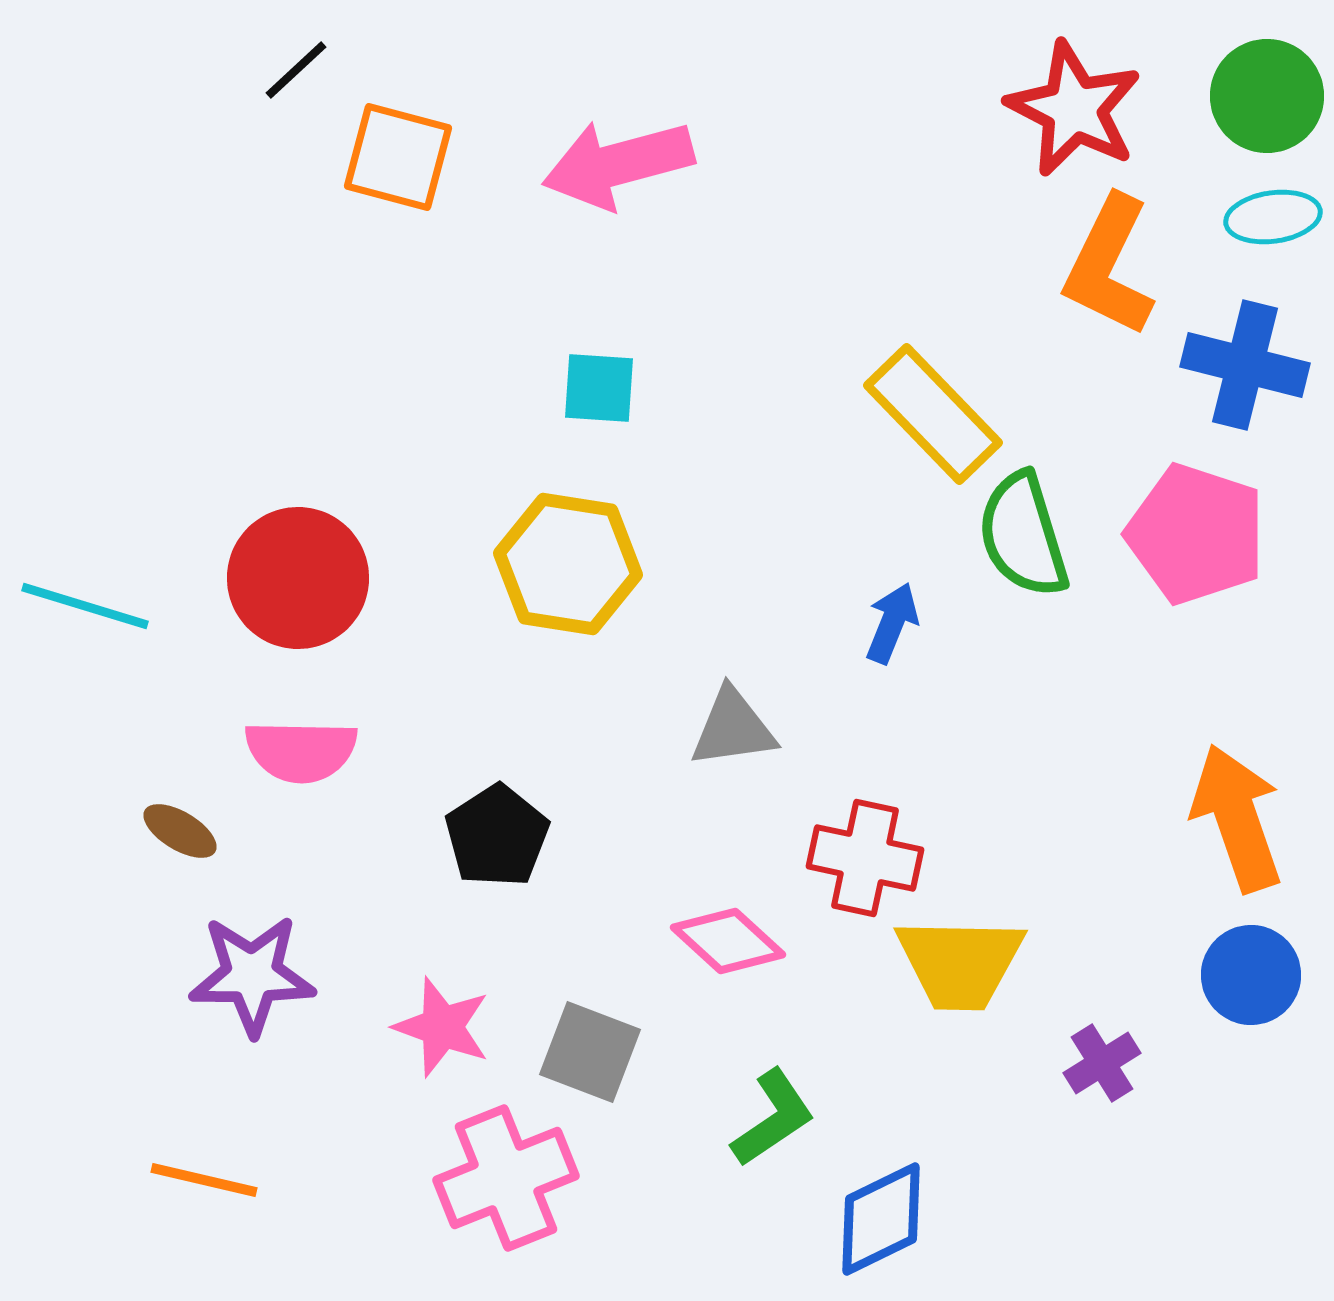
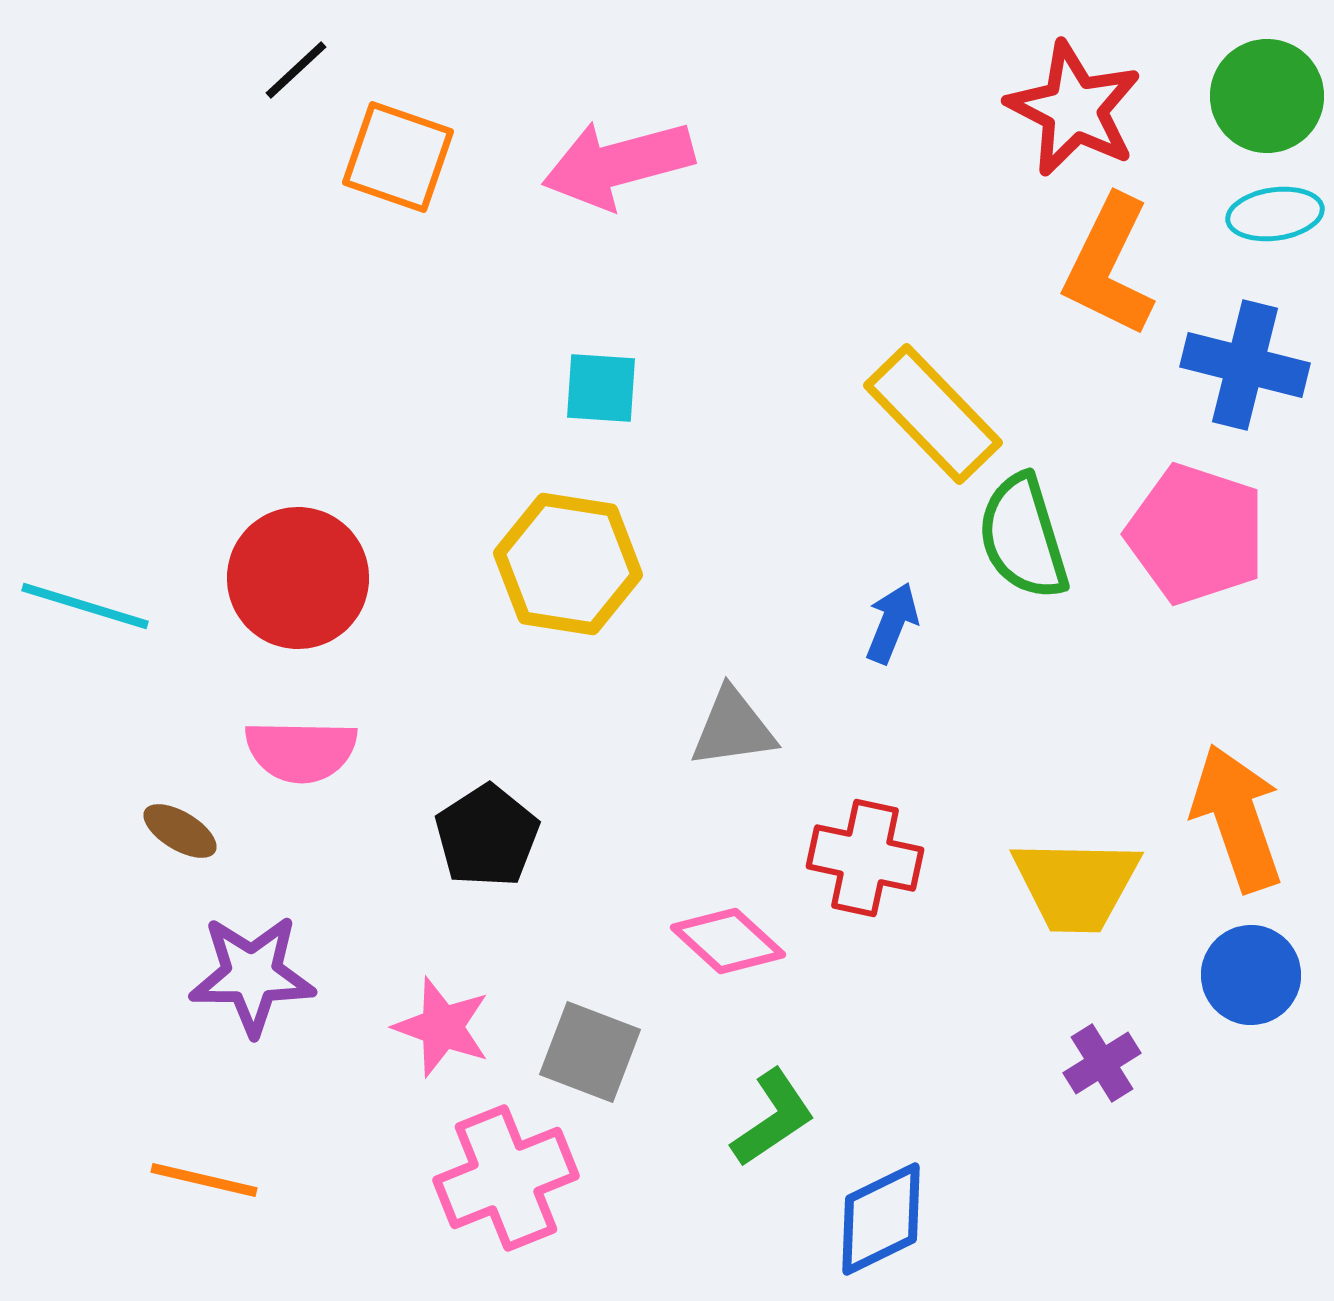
orange square: rotated 4 degrees clockwise
cyan ellipse: moved 2 px right, 3 px up
cyan square: moved 2 px right
green semicircle: moved 2 px down
black pentagon: moved 10 px left
yellow trapezoid: moved 116 px right, 78 px up
